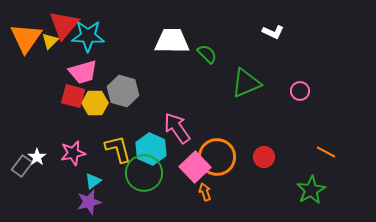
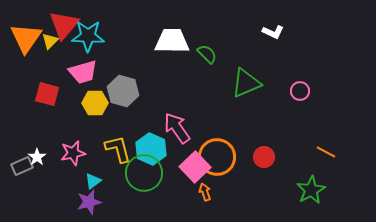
red square: moved 26 px left, 2 px up
gray rectangle: rotated 30 degrees clockwise
